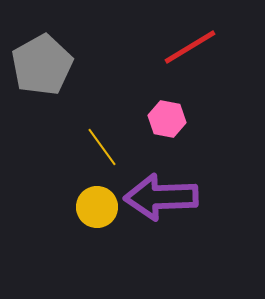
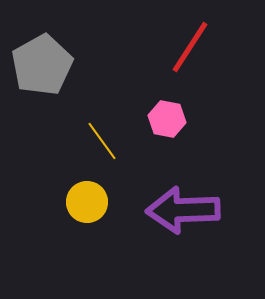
red line: rotated 26 degrees counterclockwise
yellow line: moved 6 px up
purple arrow: moved 22 px right, 13 px down
yellow circle: moved 10 px left, 5 px up
